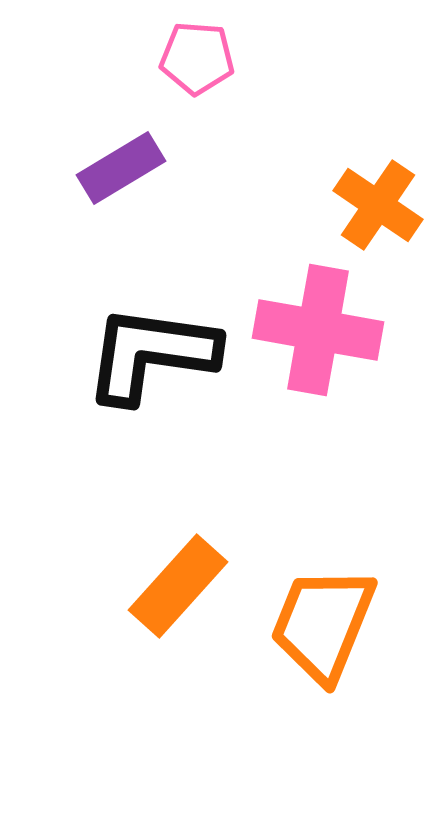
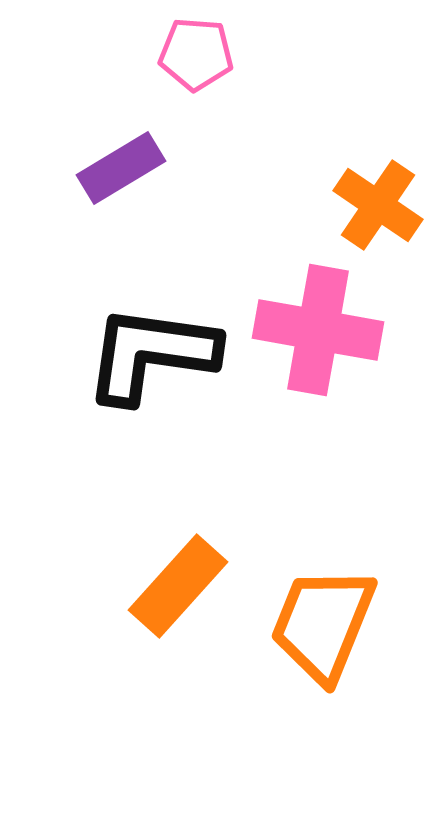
pink pentagon: moved 1 px left, 4 px up
